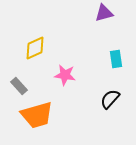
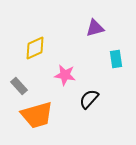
purple triangle: moved 9 px left, 15 px down
black semicircle: moved 21 px left
